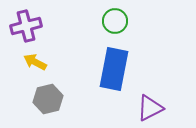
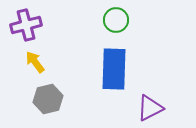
green circle: moved 1 px right, 1 px up
purple cross: moved 1 px up
yellow arrow: rotated 25 degrees clockwise
blue rectangle: rotated 9 degrees counterclockwise
